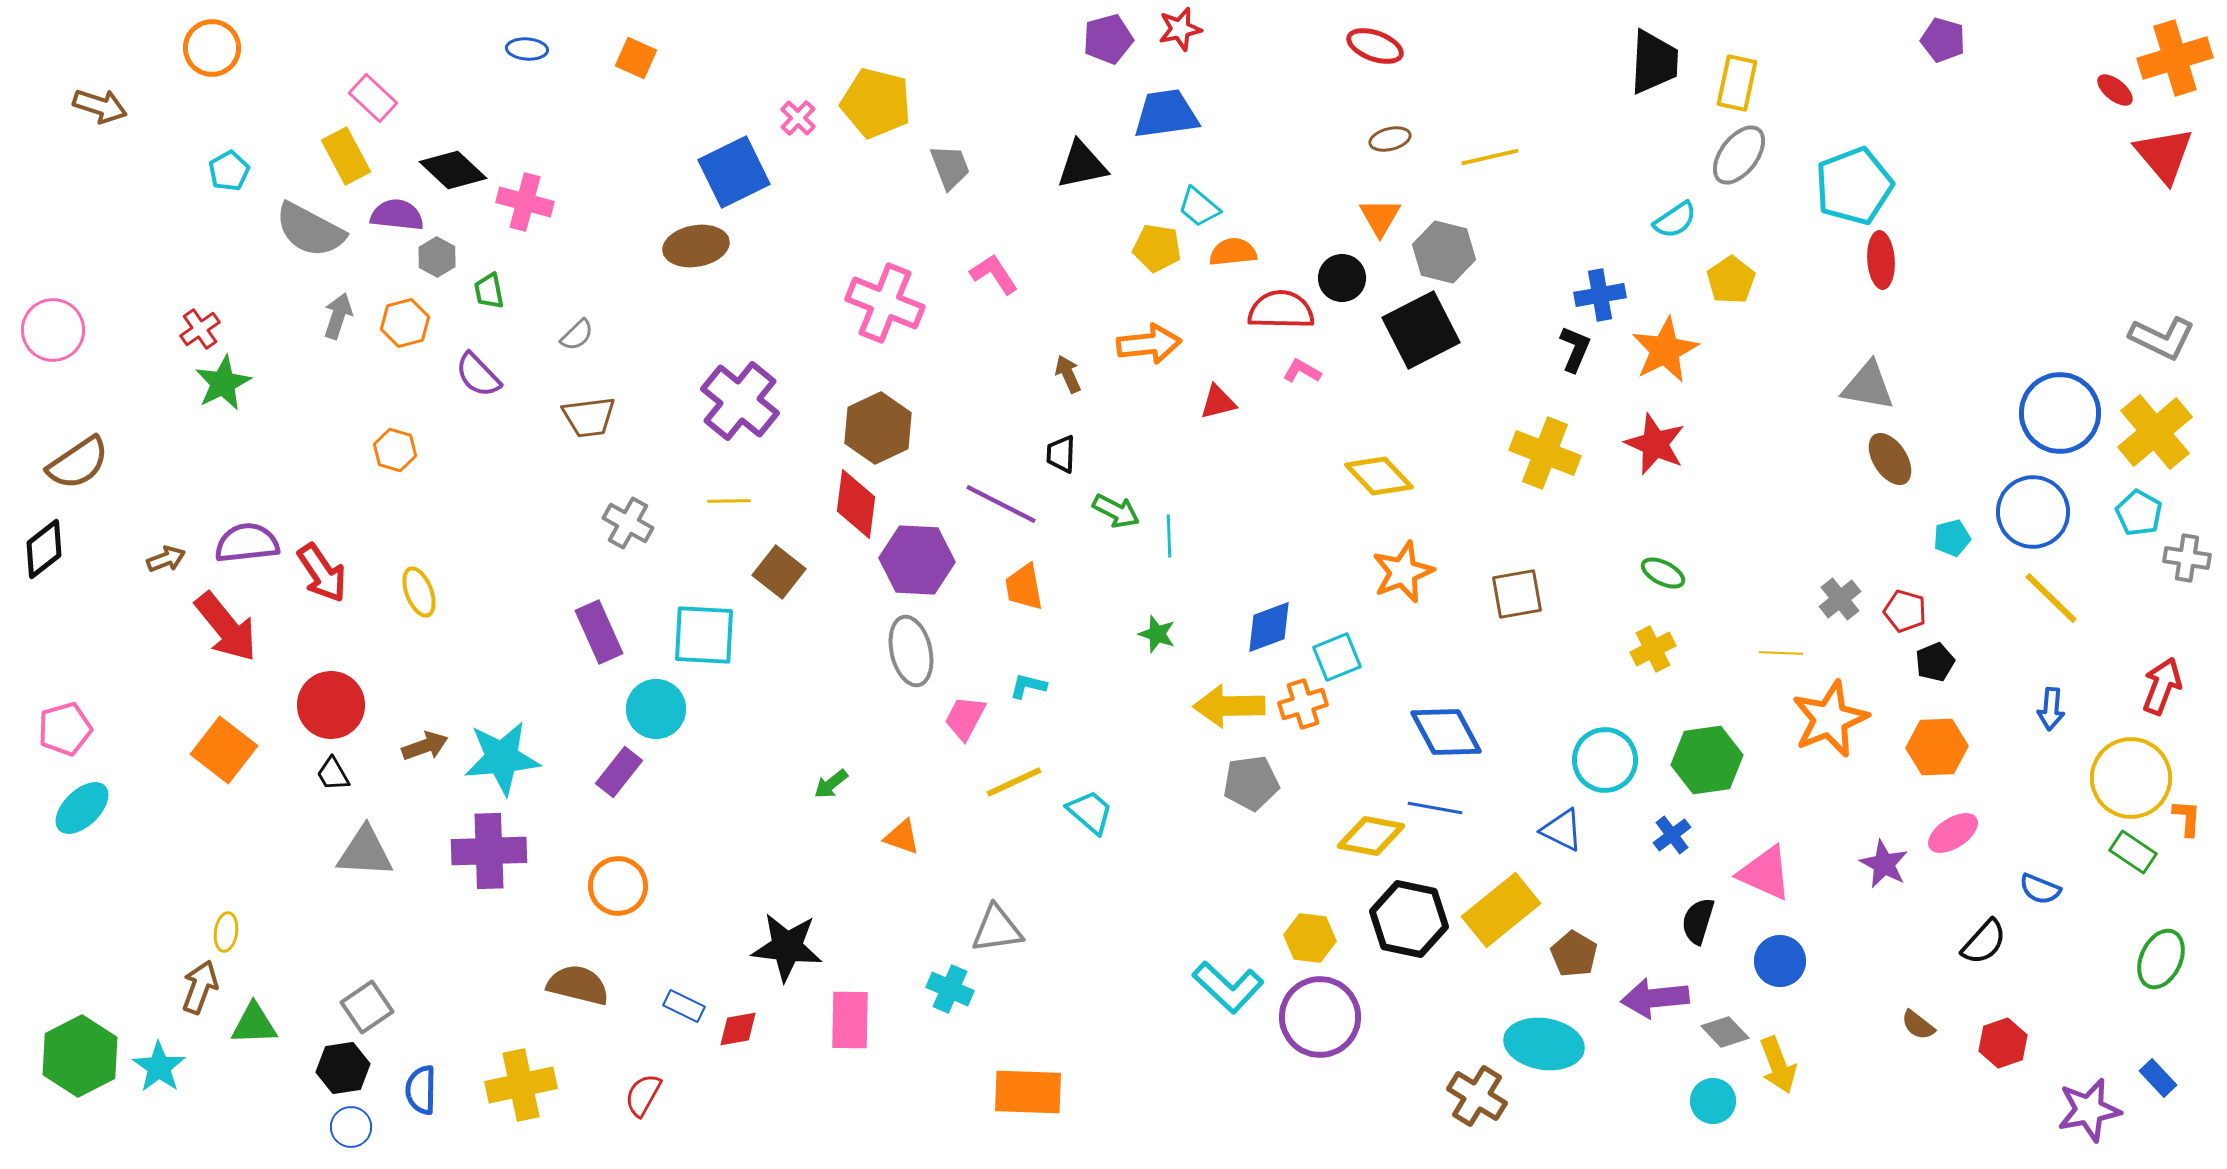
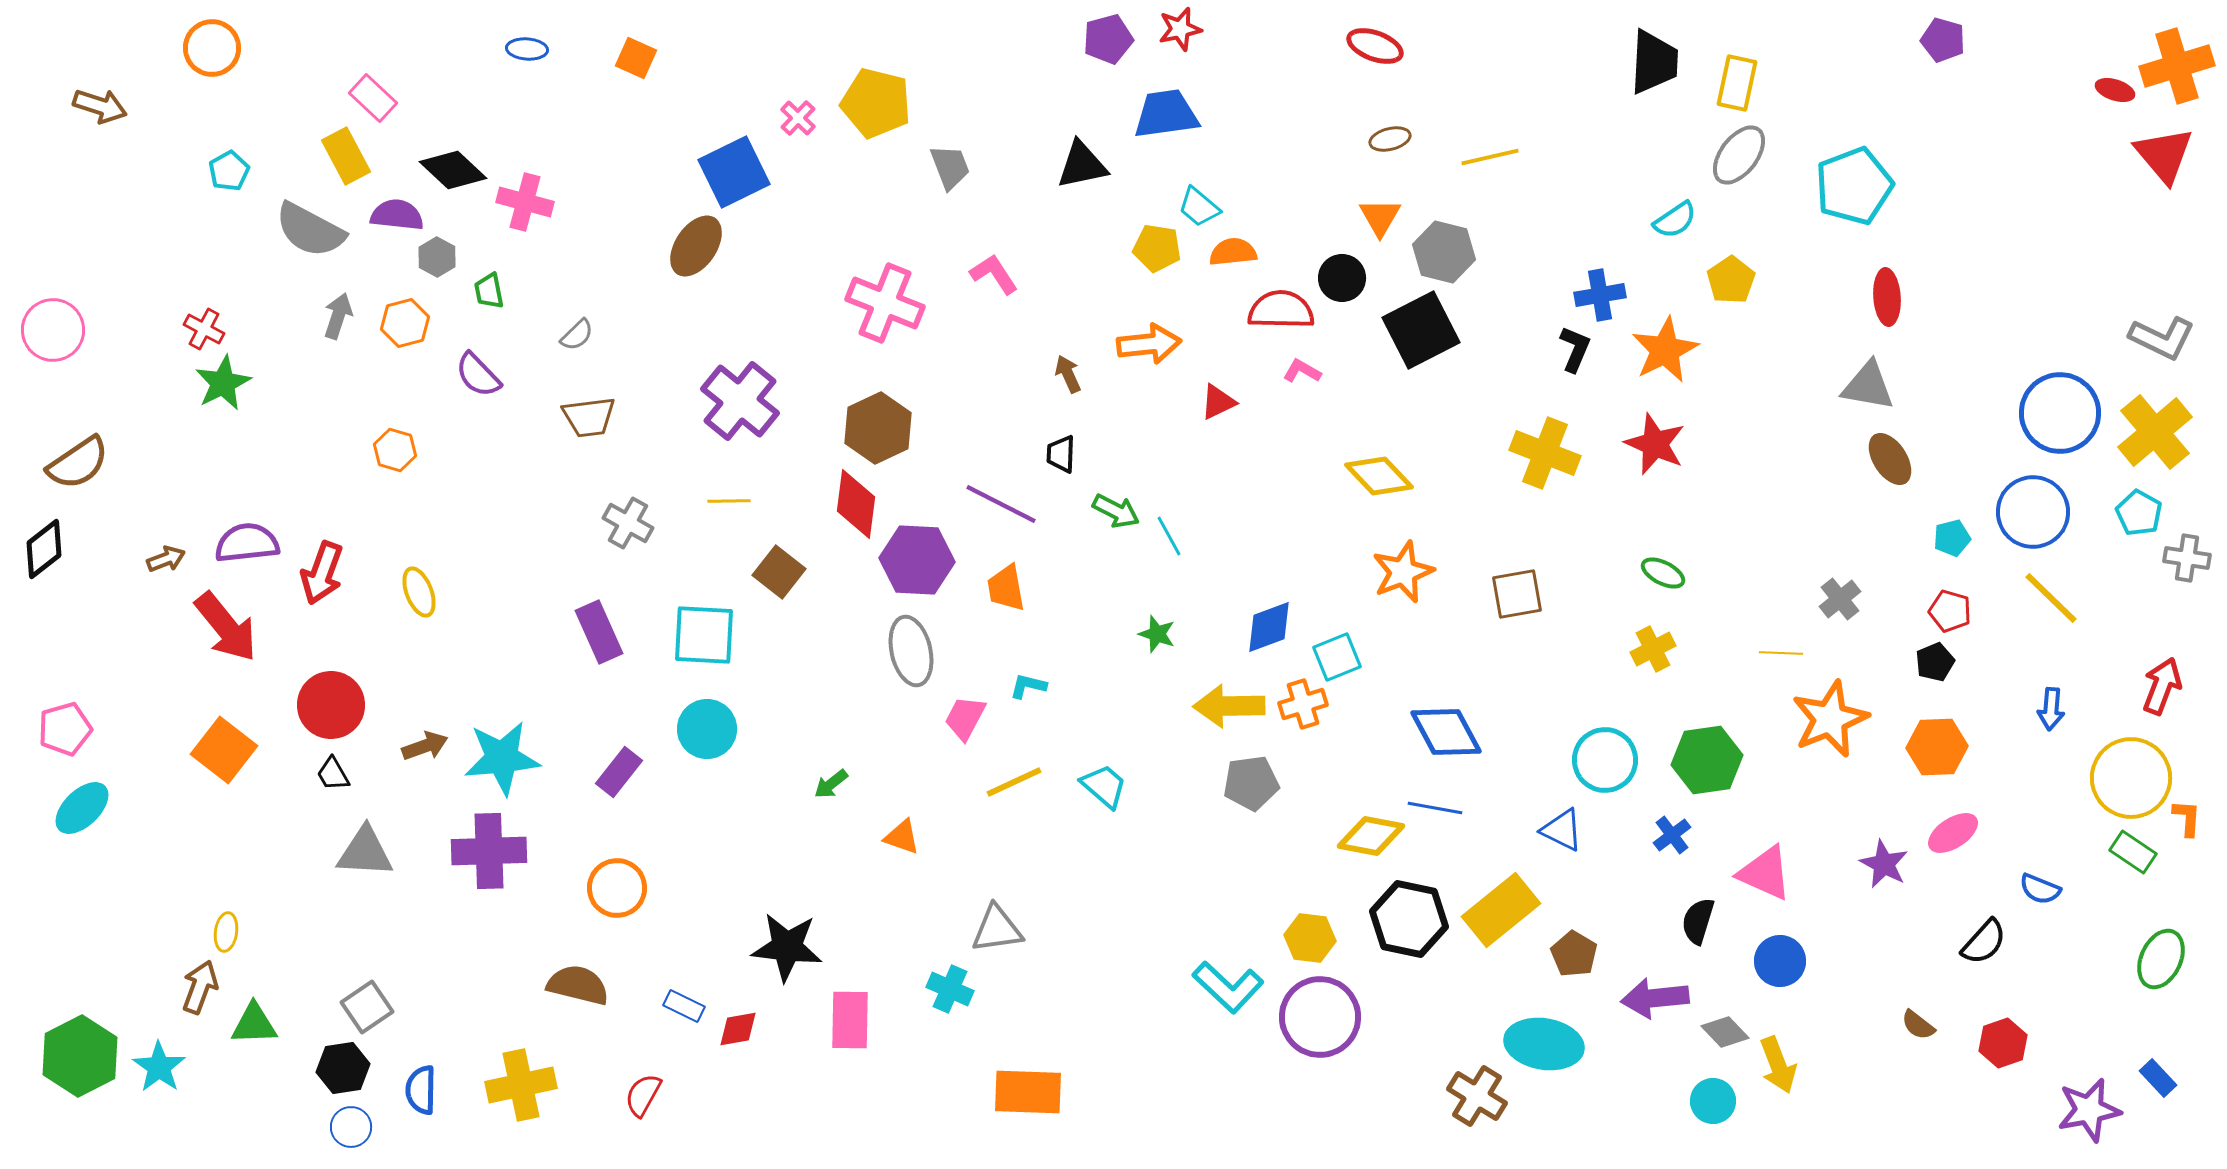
orange cross at (2175, 58): moved 2 px right, 8 px down
red ellipse at (2115, 90): rotated 21 degrees counterclockwise
brown ellipse at (696, 246): rotated 46 degrees counterclockwise
red ellipse at (1881, 260): moved 6 px right, 37 px down
red cross at (200, 329): moved 4 px right; rotated 27 degrees counterclockwise
red triangle at (1218, 402): rotated 12 degrees counterclockwise
cyan line at (1169, 536): rotated 27 degrees counterclockwise
red arrow at (322, 573): rotated 54 degrees clockwise
orange trapezoid at (1024, 587): moved 18 px left, 1 px down
red pentagon at (1905, 611): moved 45 px right
cyan circle at (656, 709): moved 51 px right, 20 px down
cyan trapezoid at (1090, 812): moved 14 px right, 26 px up
orange circle at (618, 886): moved 1 px left, 2 px down
